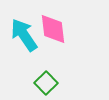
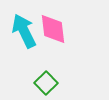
cyan arrow: moved 4 px up; rotated 8 degrees clockwise
